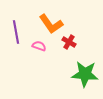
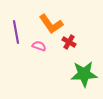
green star: moved 1 px left; rotated 8 degrees counterclockwise
